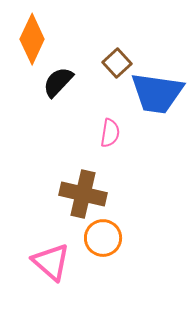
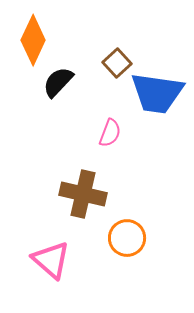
orange diamond: moved 1 px right, 1 px down
pink semicircle: rotated 12 degrees clockwise
orange circle: moved 24 px right
pink triangle: moved 2 px up
